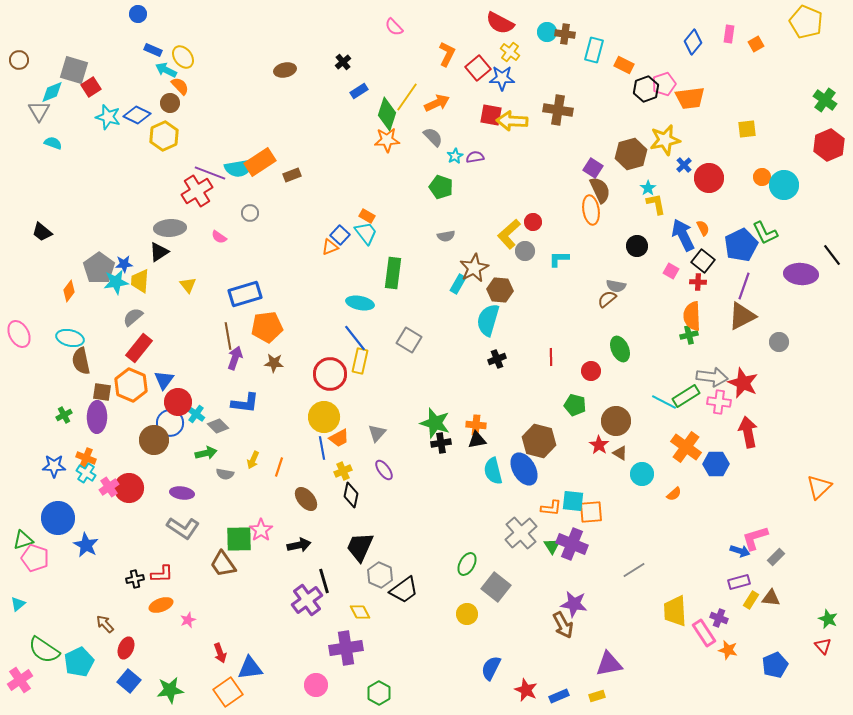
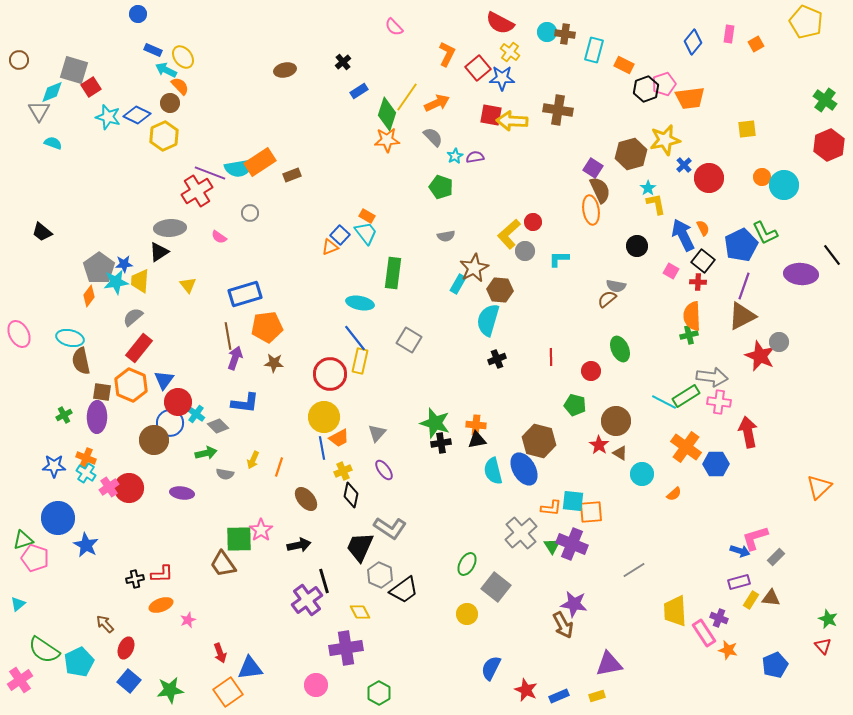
orange diamond at (69, 291): moved 20 px right, 5 px down
red star at (743, 383): moved 17 px right, 27 px up
gray L-shape at (183, 528): moved 207 px right
